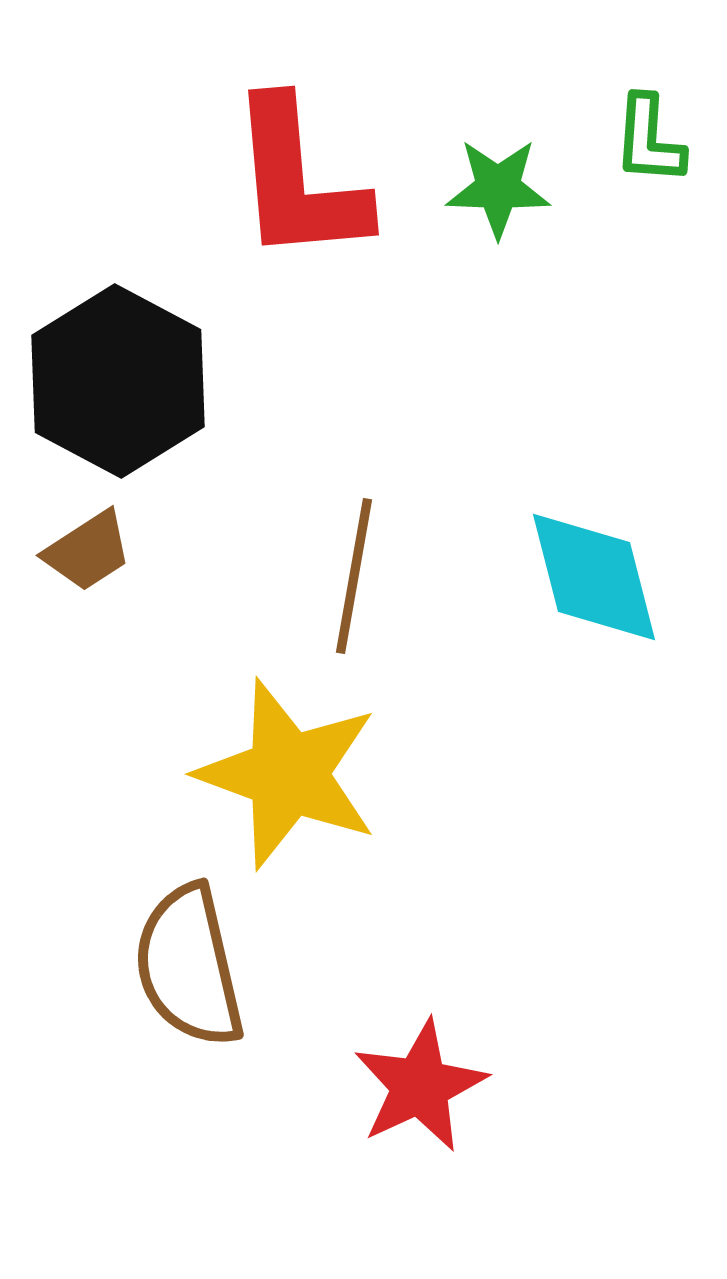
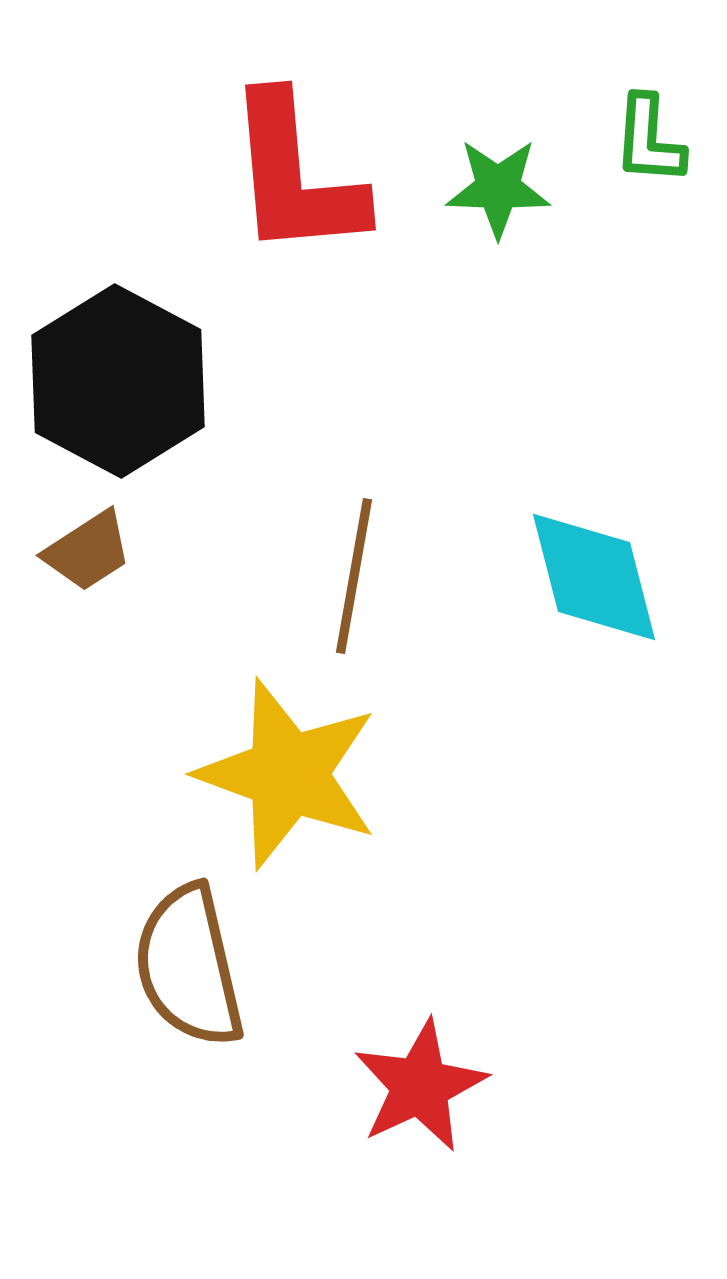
red L-shape: moved 3 px left, 5 px up
